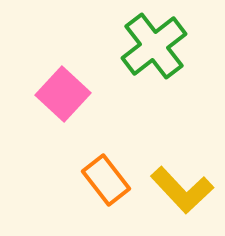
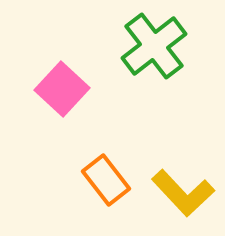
pink square: moved 1 px left, 5 px up
yellow L-shape: moved 1 px right, 3 px down
